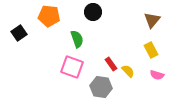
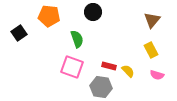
red rectangle: moved 2 px left, 2 px down; rotated 40 degrees counterclockwise
